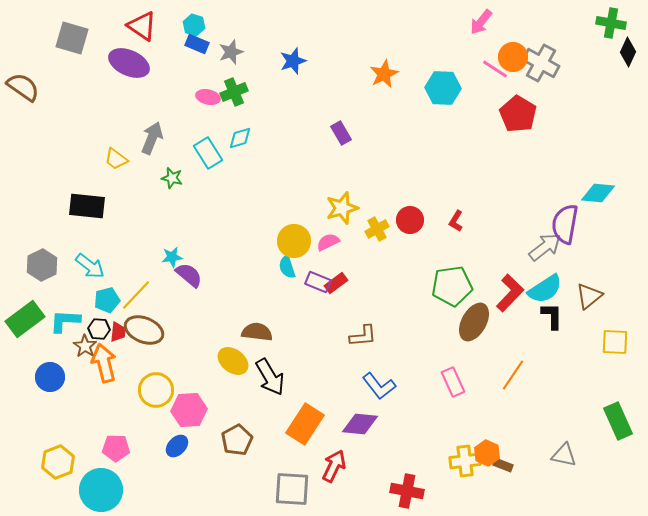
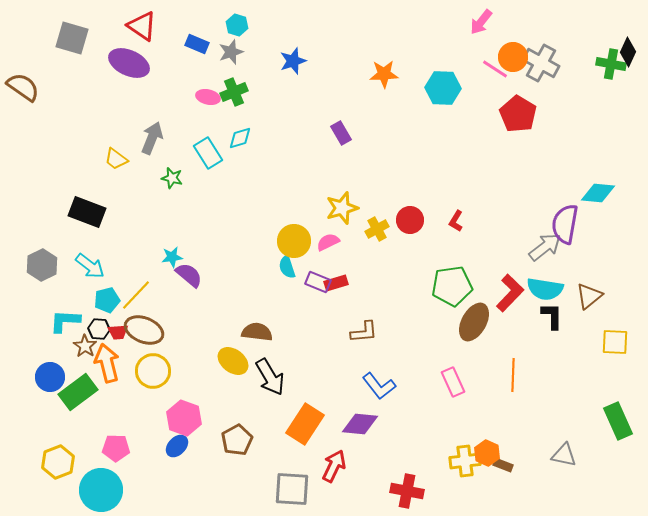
green cross at (611, 23): moved 41 px down
cyan hexagon at (194, 25): moved 43 px right
orange star at (384, 74): rotated 24 degrees clockwise
black rectangle at (87, 206): moved 6 px down; rotated 15 degrees clockwise
red rectangle at (336, 283): rotated 20 degrees clockwise
cyan semicircle at (545, 289): rotated 42 degrees clockwise
green rectangle at (25, 319): moved 53 px right, 73 px down
red trapezoid at (118, 332): rotated 80 degrees clockwise
brown L-shape at (363, 336): moved 1 px right, 4 px up
orange arrow at (104, 363): moved 3 px right
orange line at (513, 375): rotated 32 degrees counterclockwise
yellow circle at (156, 390): moved 3 px left, 19 px up
pink hexagon at (189, 410): moved 5 px left, 8 px down; rotated 24 degrees clockwise
